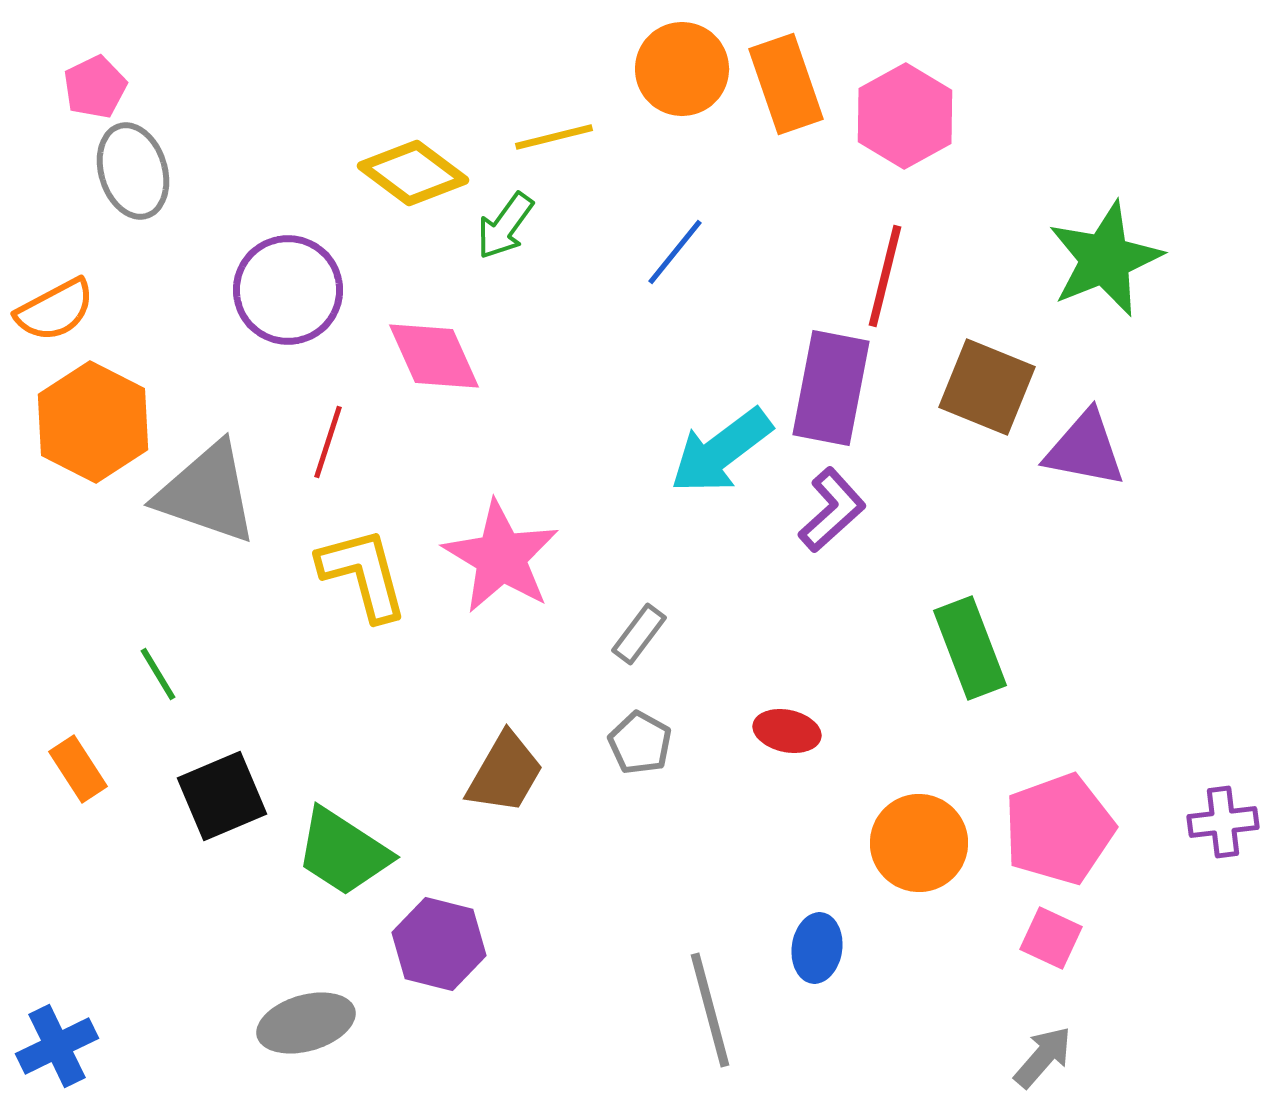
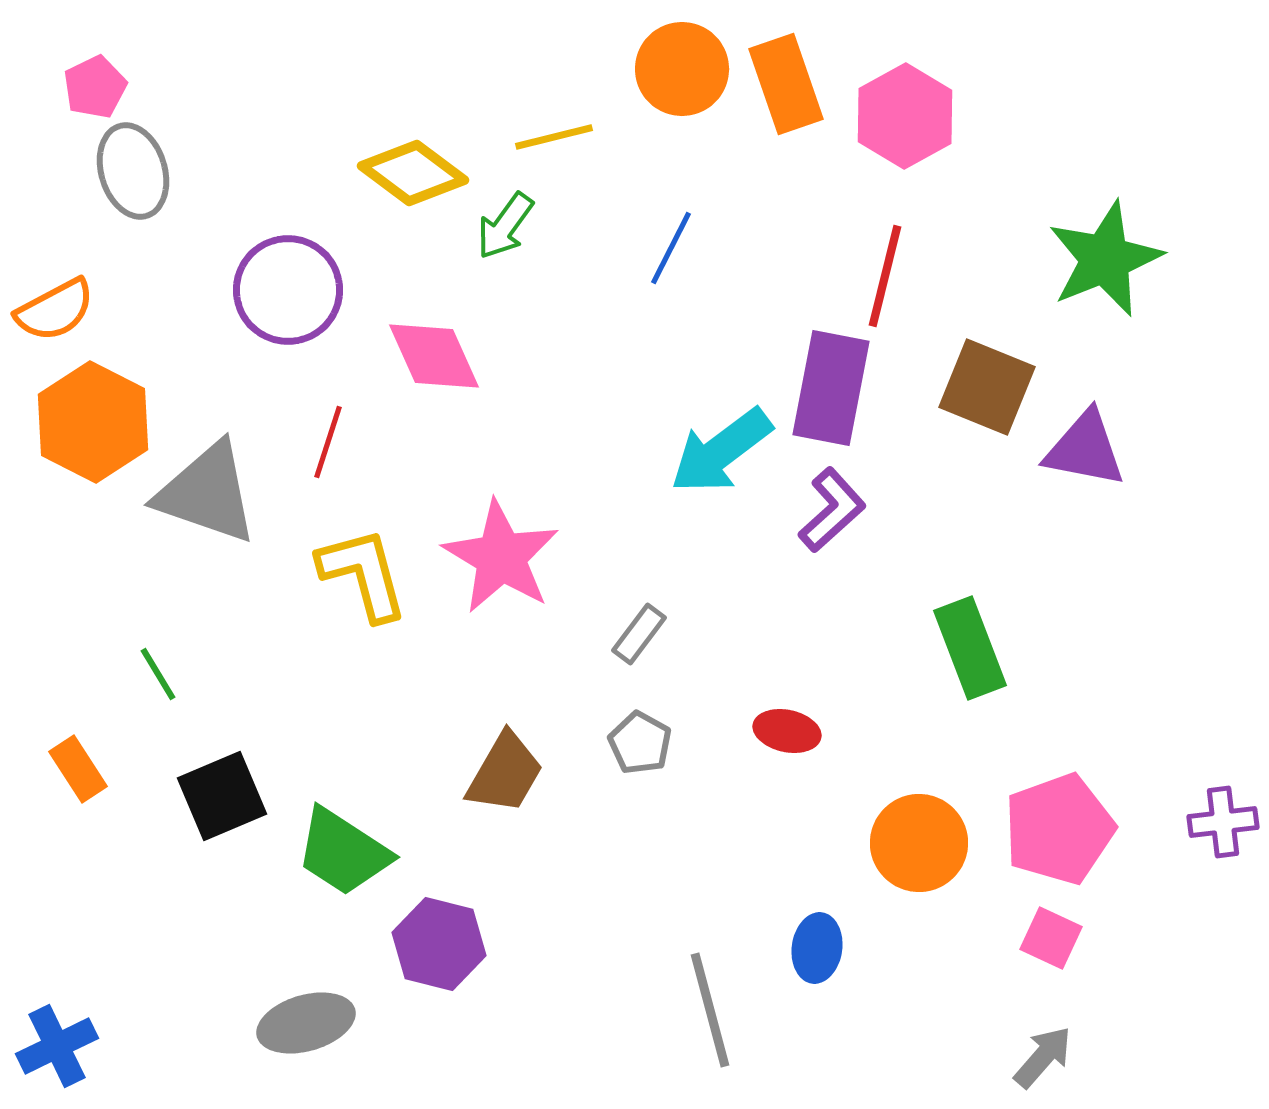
blue line at (675, 252): moved 4 px left, 4 px up; rotated 12 degrees counterclockwise
